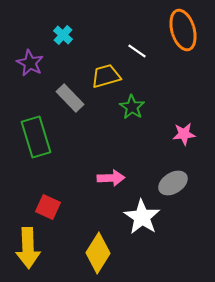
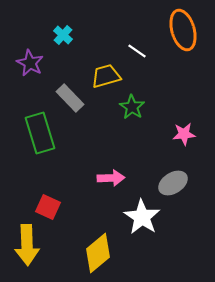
green rectangle: moved 4 px right, 4 px up
yellow arrow: moved 1 px left, 3 px up
yellow diamond: rotated 18 degrees clockwise
